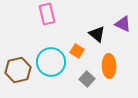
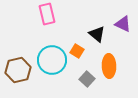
cyan circle: moved 1 px right, 2 px up
